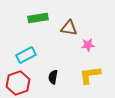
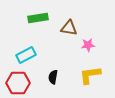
red hexagon: rotated 20 degrees clockwise
